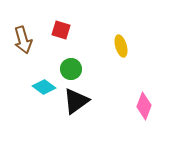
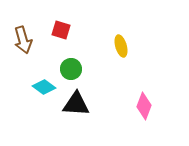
black triangle: moved 3 px down; rotated 40 degrees clockwise
